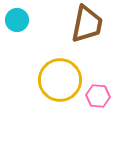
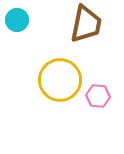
brown trapezoid: moved 1 px left
